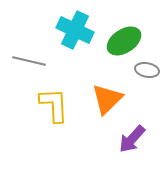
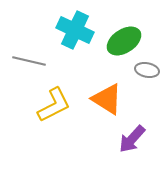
orange triangle: rotated 44 degrees counterclockwise
yellow L-shape: rotated 66 degrees clockwise
